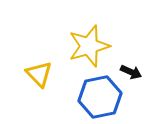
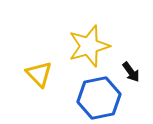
black arrow: rotated 30 degrees clockwise
blue hexagon: moved 1 px left, 1 px down
